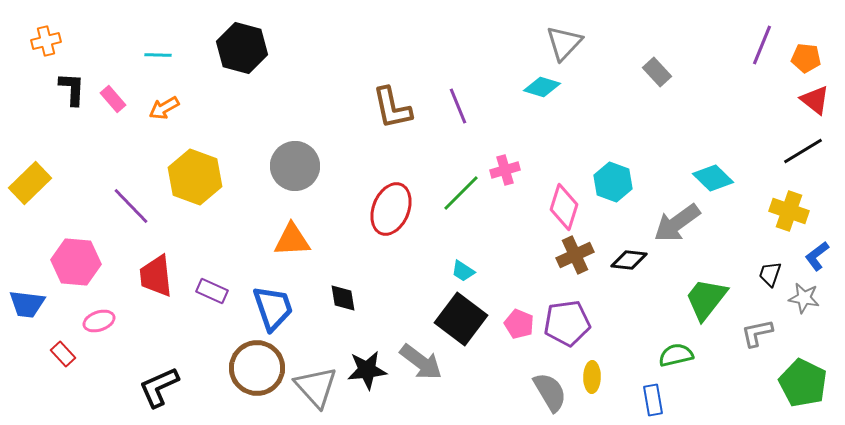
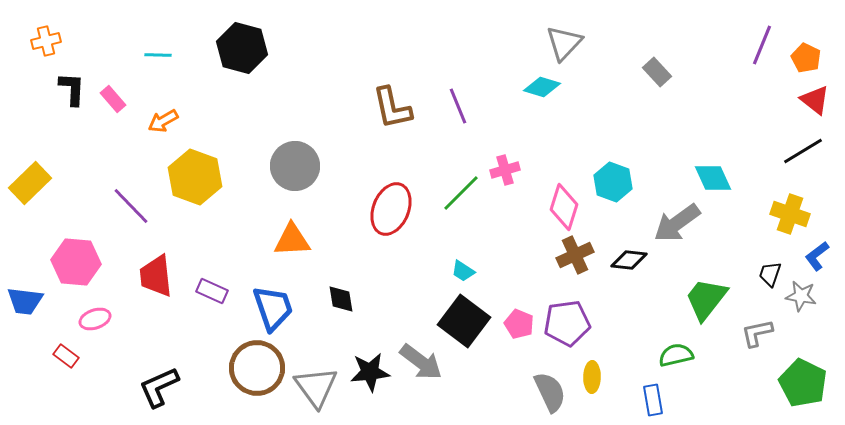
orange pentagon at (806, 58): rotated 20 degrees clockwise
orange arrow at (164, 108): moved 1 px left, 13 px down
cyan diamond at (713, 178): rotated 21 degrees clockwise
yellow cross at (789, 211): moved 1 px right, 3 px down
black diamond at (343, 298): moved 2 px left, 1 px down
gray star at (804, 298): moved 3 px left, 2 px up
blue trapezoid at (27, 304): moved 2 px left, 3 px up
black square at (461, 319): moved 3 px right, 2 px down
pink ellipse at (99, 321): moved 4 px left, 2 px up
red rectangle at (63, 354): moved 3 px right, 2 px down; rotated 10 degrees counterclockwise
black star at (367, 370): moved 3 px right, 2 px down
gray triangle at (316, 387): rotated 6 degrees clockwise
gray semicircle at (550, 392): rotated 6 degrees clockwise
